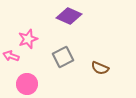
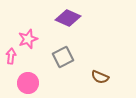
purple diamond: moved 1 px left, 2 px down
pink arrow: rotated 77 degrees clockwise
brown semicircle: moved 9 px down
pink circle: moved 1 px right, 1 px up
